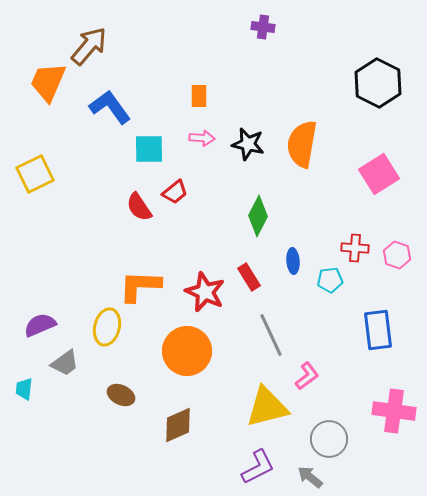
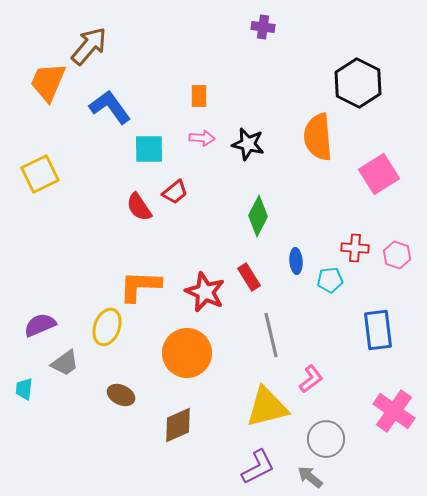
black hexagon: moved 20 px left
orange semicircle: moved 16 px right, 7 px up; rotated 15 degrees counterclockwise
yellow square: moved 5 px right
blue ellipse: moved 3 px right
yellow ellipse: rotated 6 degrees clockwise
gray line: rotated 12 degrees clockwise
orange circle: moved 2 px down
pink L-shape: moved 4 px right, 3 px down
pink cross: rotated 27 degrees clockwise
gray circle: moved 3 px left
